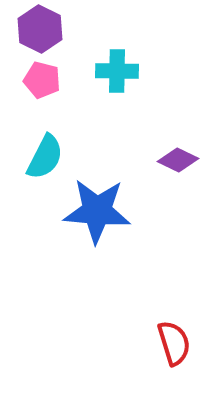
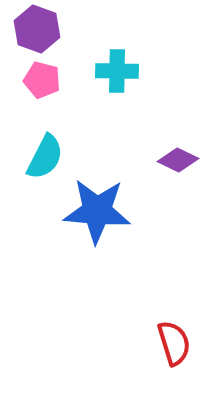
purple hexagon: moved 3 px left; rotated 6 degrees counterclockwise
